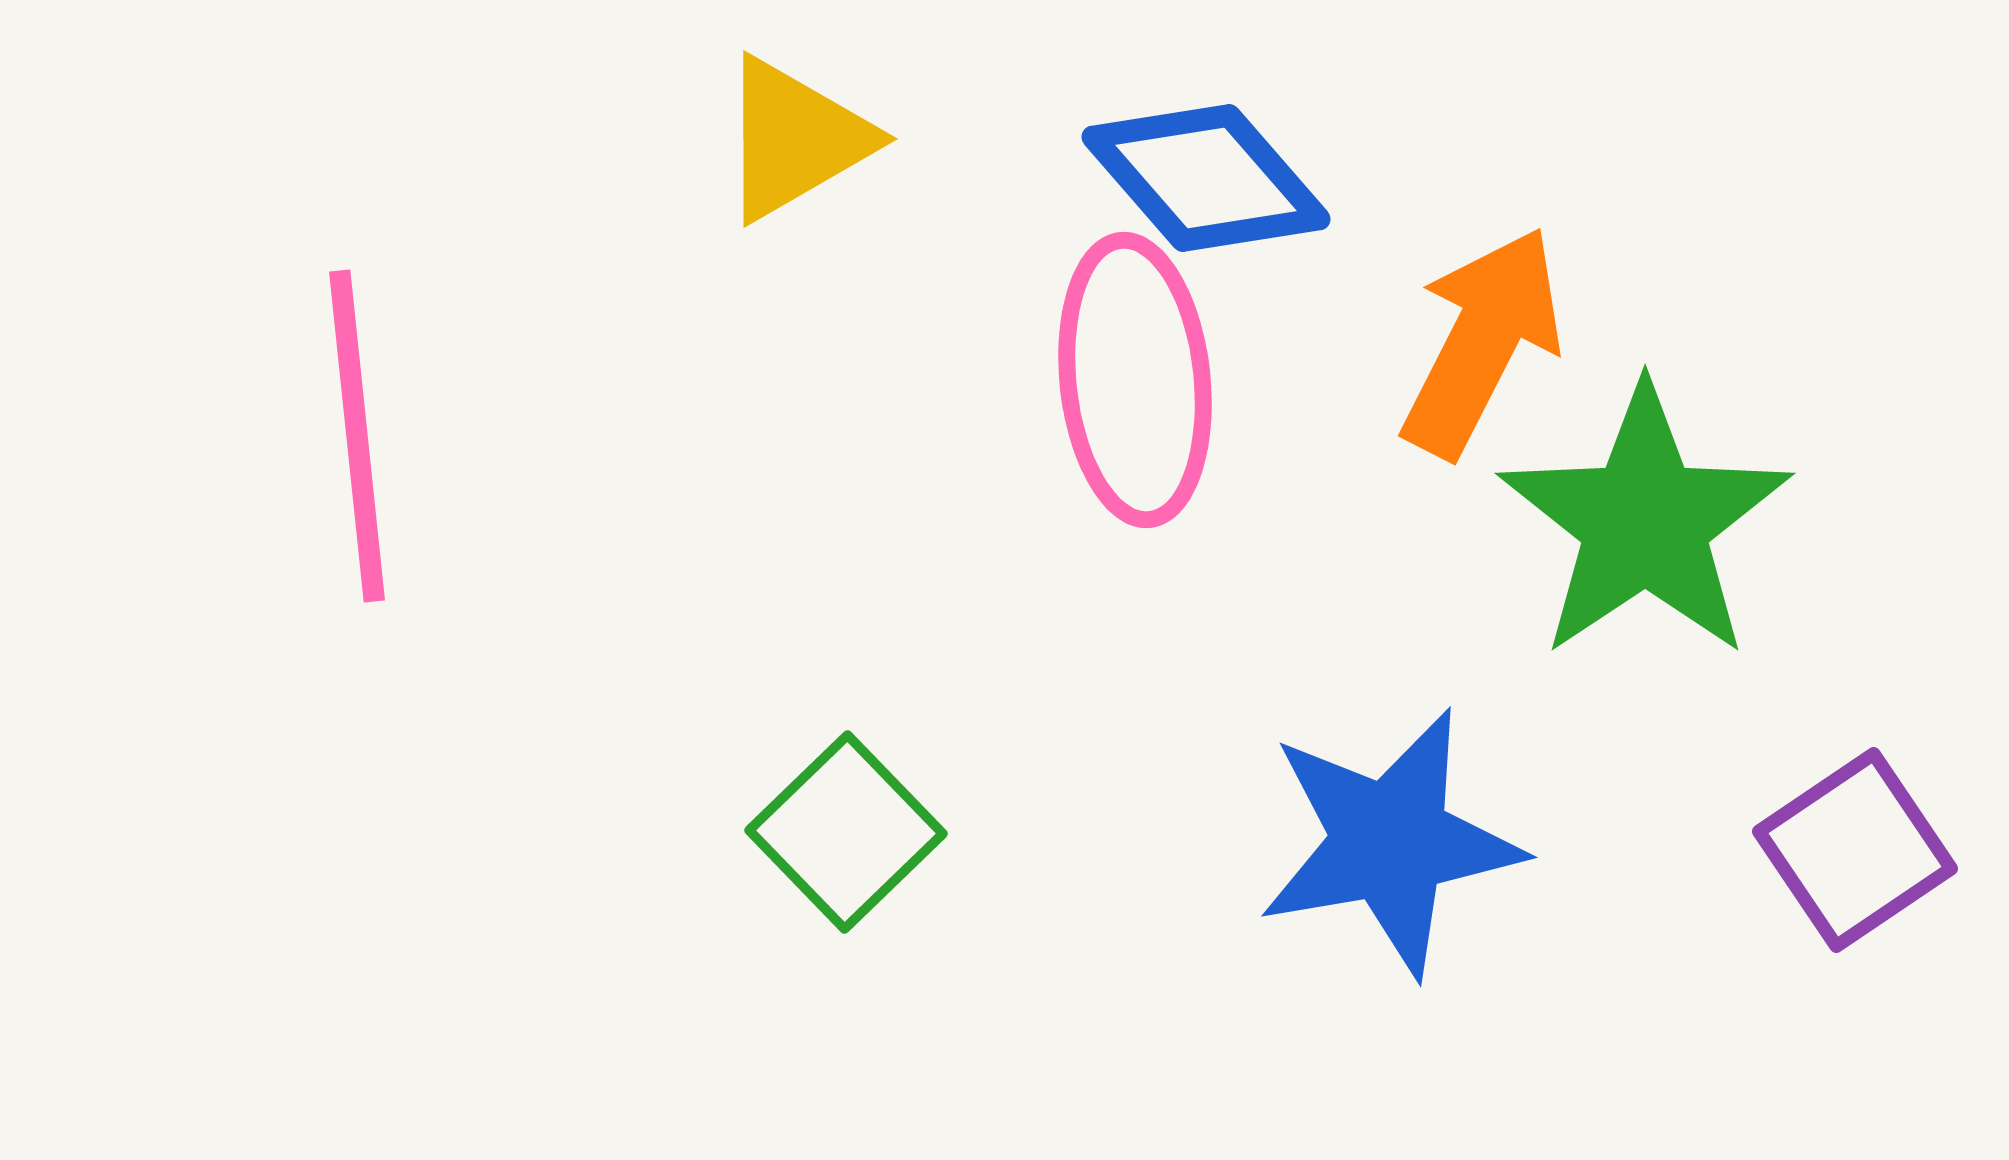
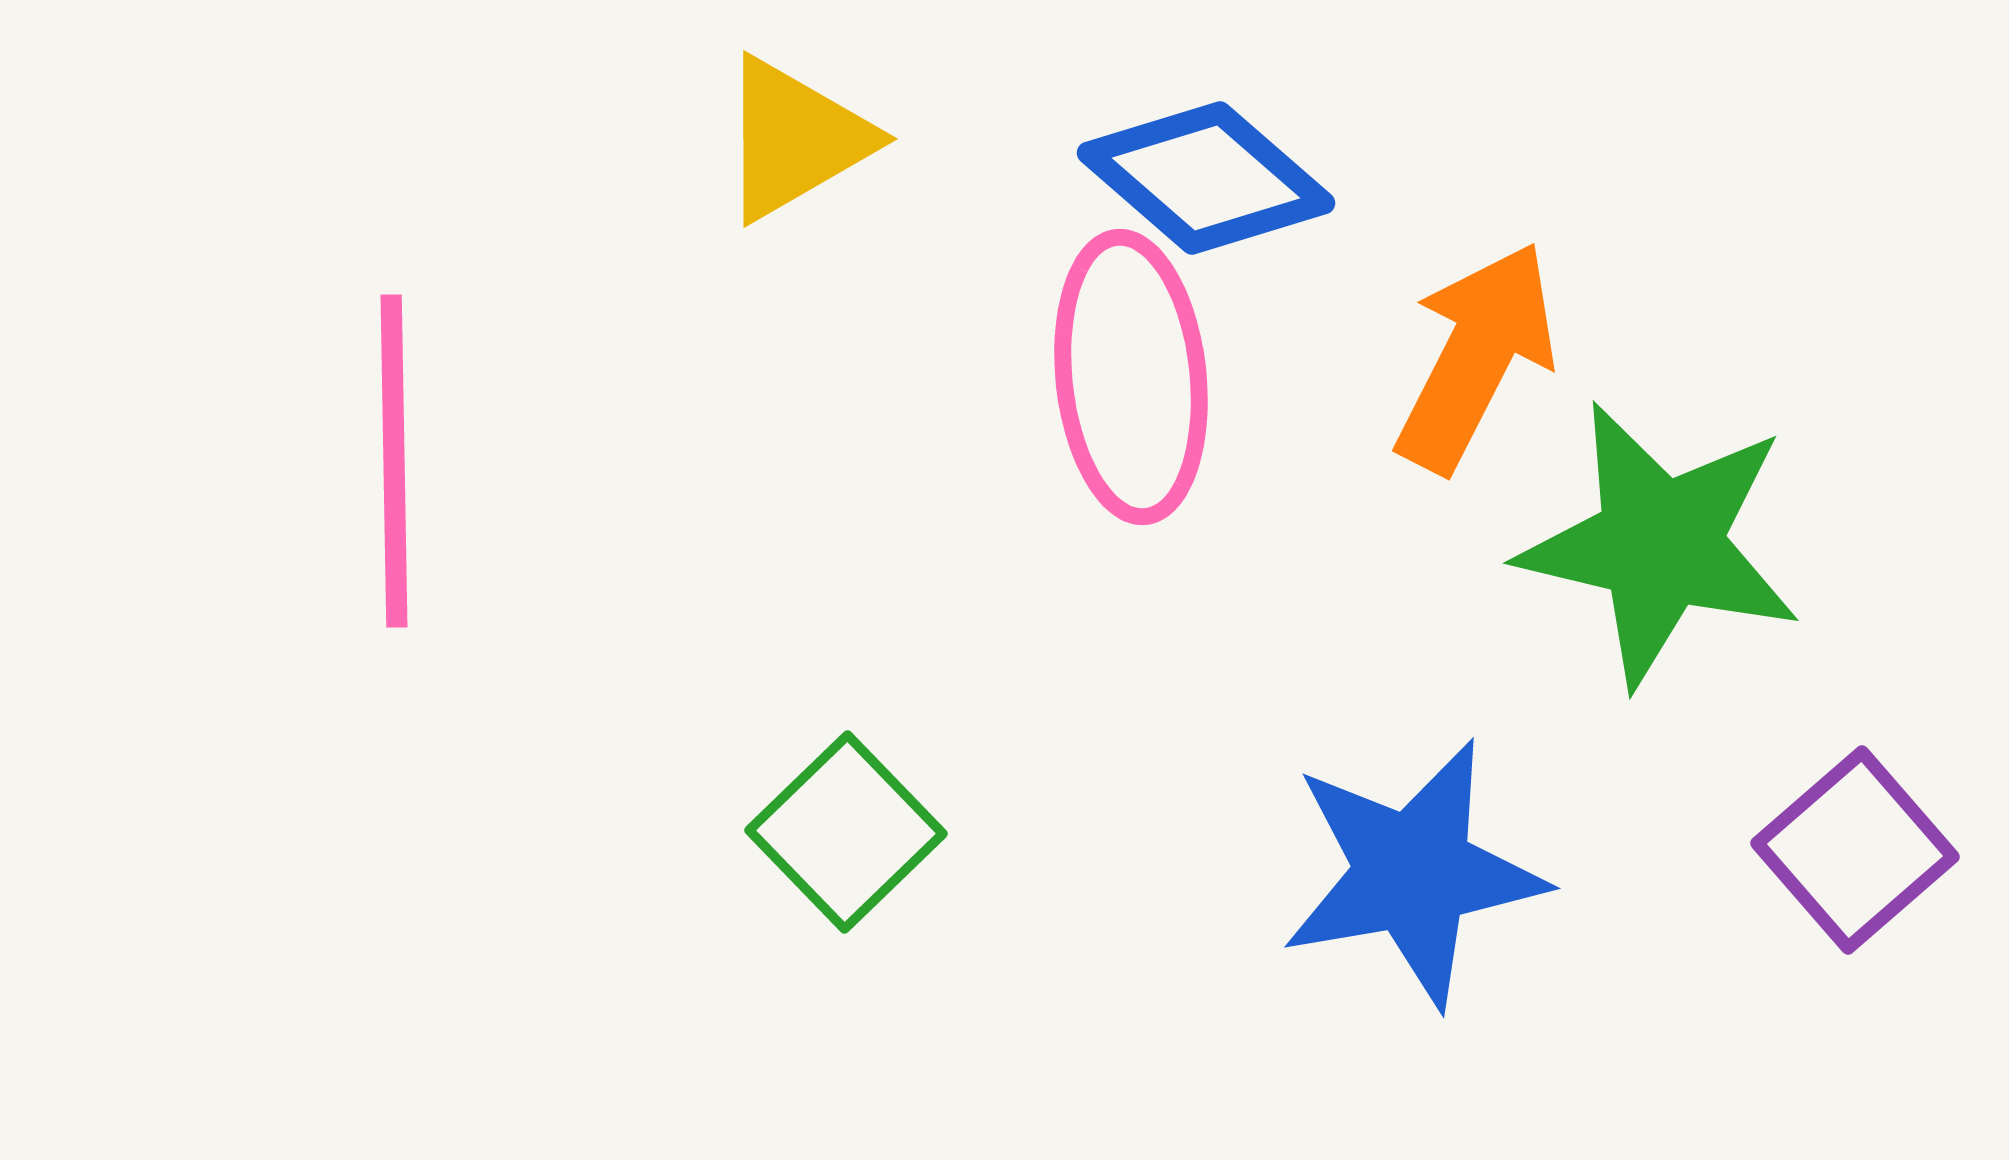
blue diamond: rotated 8 degrees counterclockwise
orange arrow: moved 6 px left, 15 px down
pink ellipse: moved 4 px left, 3 px up
pink line: moved 37 px right, 25 px down; rotated 5 degrees clockwise
green star: moved 15 px right, 22 px down; rotated 25 degrees counterclockwise
blue star: moved 23 px right, 31 px down
purple square: rotated 7 degrees counterclockwise
